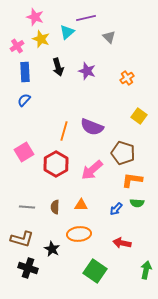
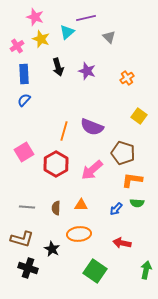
blue rectangle: moved 1 px left, 2 px down
brown semicircle: moved 1 px right, 1 px down
